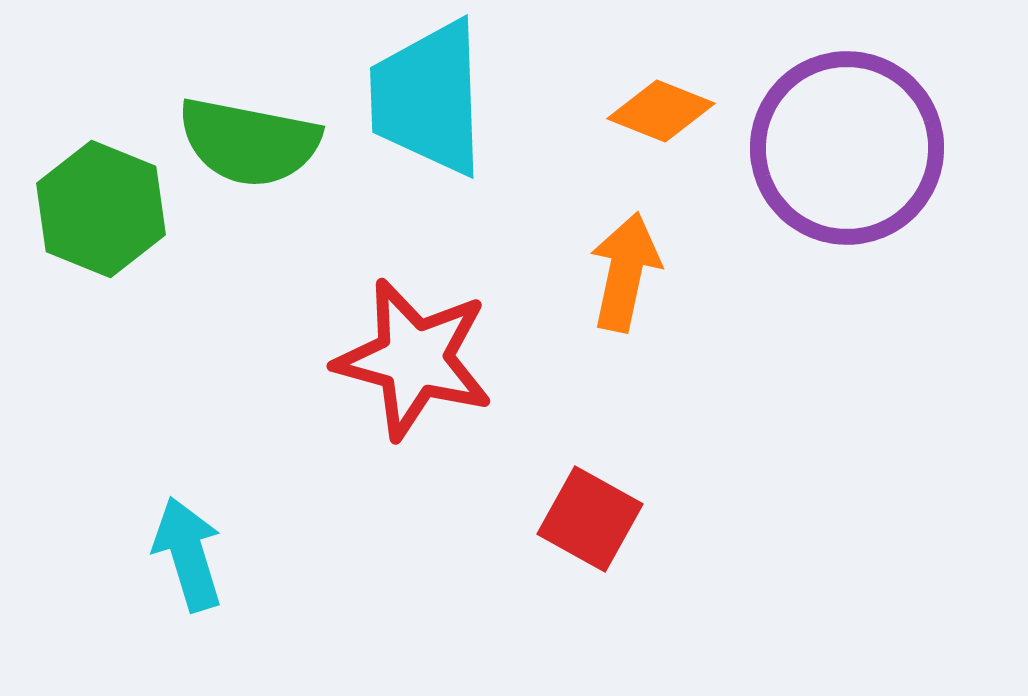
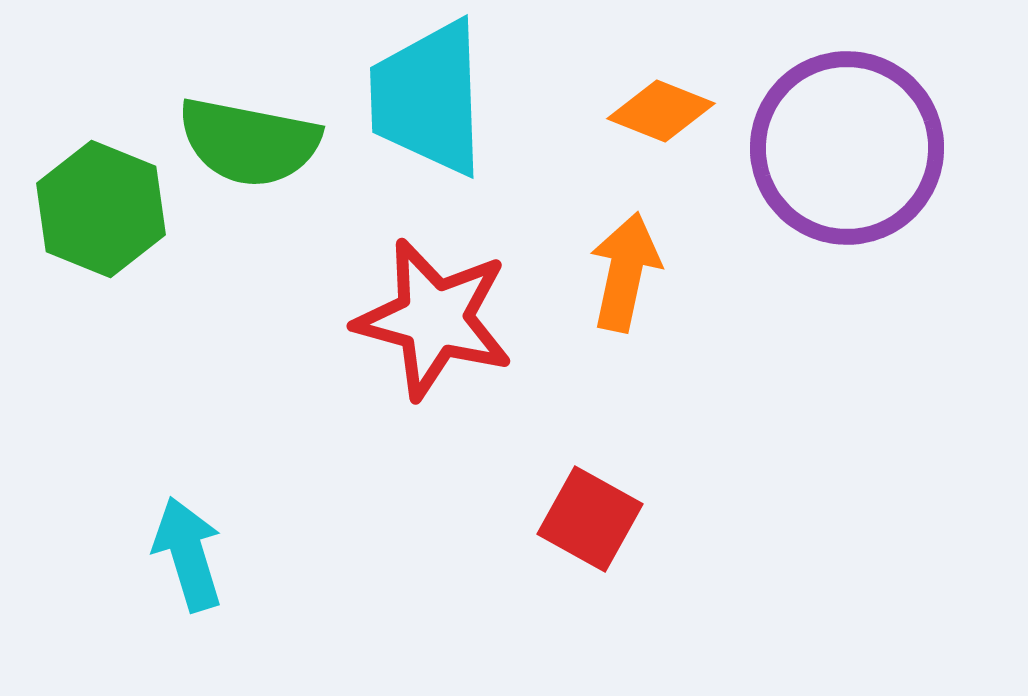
red star: moved 20 px right, 40 px up
